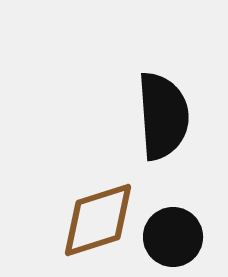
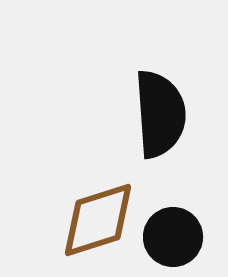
black semicircle: moved 3 px left, 2 px up
